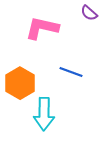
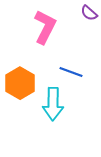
pink L-shape: moved 3 px right, 1 px up; rotated 104 degrees clockwise
cyan arrow: moved 9 px right, 10 px up
